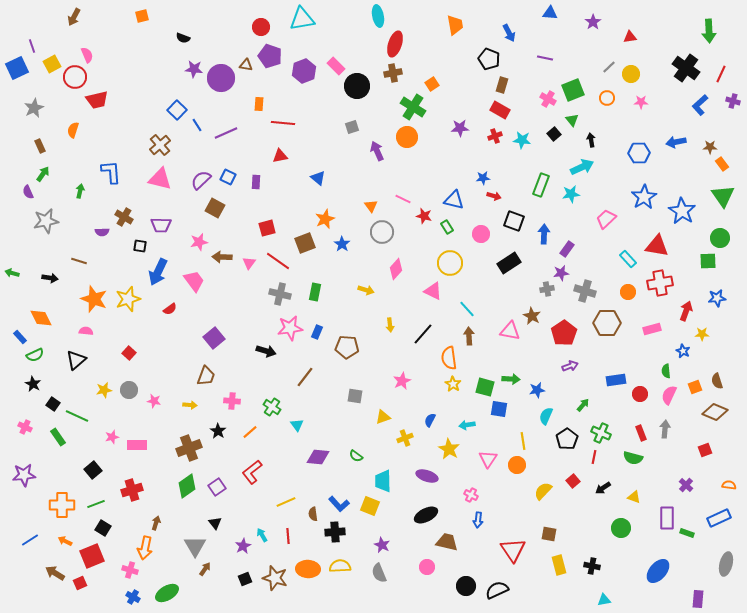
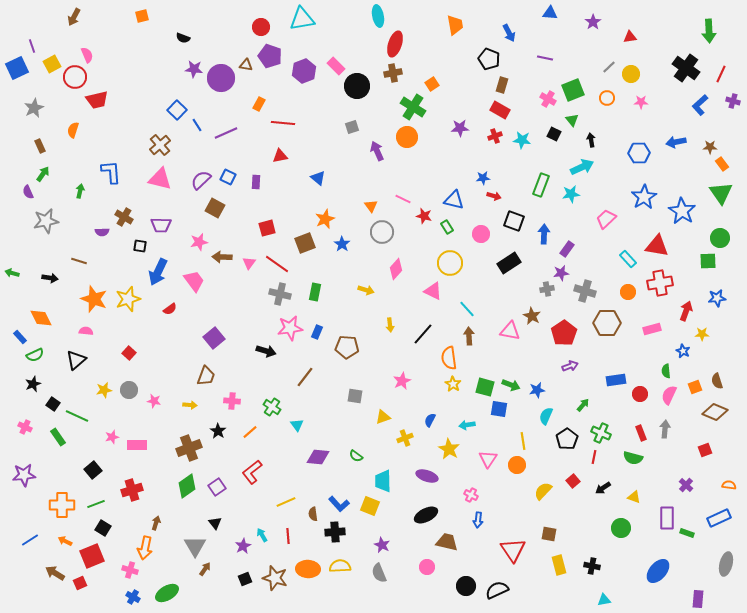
orange rectangle at (259, 104): rotated 24 degrees clockwise
black square at (554, 134): rotated 24 degrees counterclockwise
green triangle at (723, 196): moved 2 px left, 3 px up
red line at (278, 261): moved 1 px left, 3 px down
green arrow at (511, 379): moved 6 px down; rotated 18 degrees clockwise
black star at (33, 384): rotated 21 degrees clockwise
